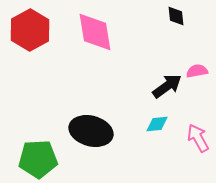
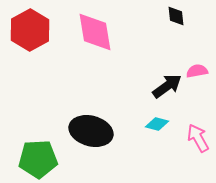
cyan diamond: rotated 20 degrees clockwise
